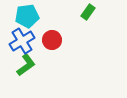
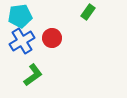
cyan pentagon: moved 7 px left
red circle: moved 2 px up
green L-shape: moved 7 px right, 10 px down
